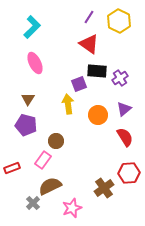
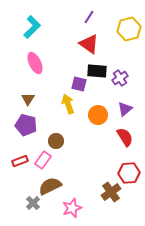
yellow hexagon: moved 10 px right, 8 px down; rotated 20 degrees clockwise
purple square: rotated 35 degrees clockwise
yellow arrow: rotated 12 degrees counterclockwise
purple triangle: moved 1 px right
red rectangle: moved 8 px right, 7 px up
brown cross: moved 7 px right, 4 px down
